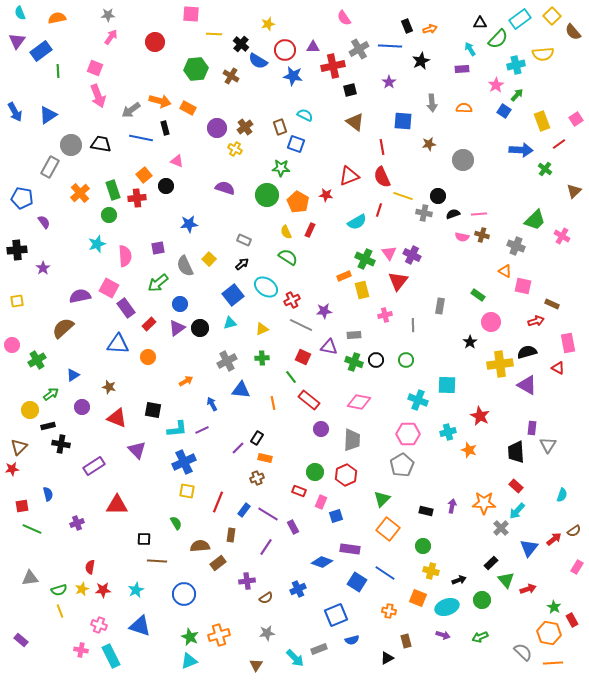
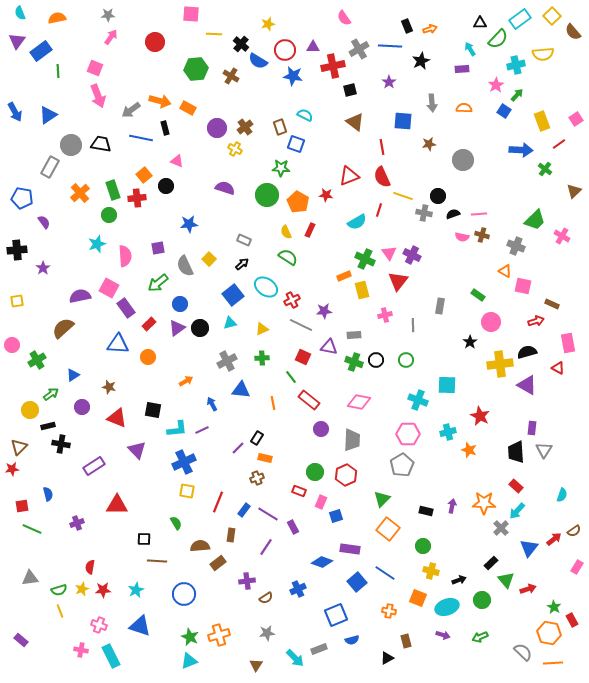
gray triangle at (548, 445): moved 4 px left, 5 px down
blue square at (357, 582): rotated 18 degrees clockwise
